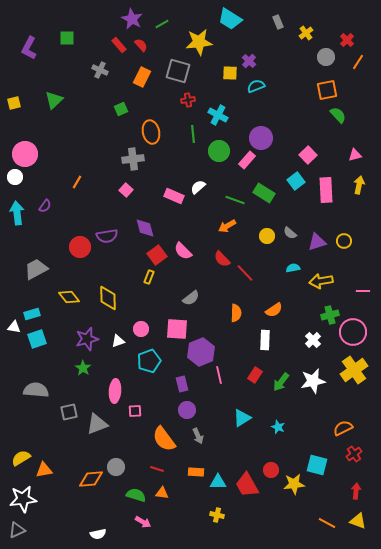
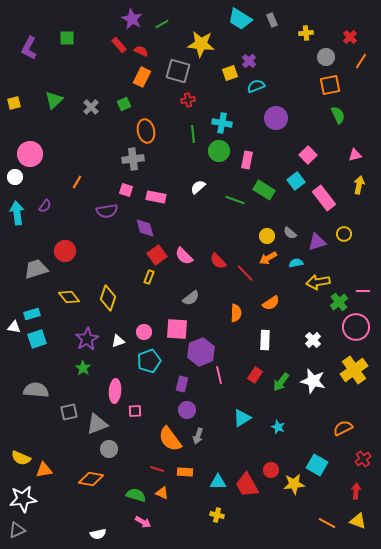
cyan trapezoid at (230, 19): moved 10 px right
gray rectangle at (278, 22): moved 6 px left, 2 px up
yellow cross at (306, 33): rotated 32 degrees clockwise
red cross at (347, 40): moved 3 px right, 3 px up
yellow star at (199, 42): moved 2 px right, 2 px down; rotated 12 degrees clockwise
red semicircle at (141, 45): moved 6 px down; rotated 24 degrees counterclockwise
orange line at (358, 62): moved 3 px right, 1 px up
gray cross at (100, 70): moved 9 px left, 37 px down; rotated 21 degrees clockwise
yellow square at (230, 73): rotated 21 degrees counterclockwise
orange square at (327, 90): moved 3 px right, 5 px up
green square at (121, 109): moved 3 px right, 5 px up
cyan cross at (218, 115): moved 4 px right, 8 px down; rotated 18 degrees counterclockwise
green semicircle at (338, 115): rotated 18 degrees clockwise
orange ellipse at (151, 132): moved 5 px left, 1 px up
purple circle at (261, 138): moved 15 px right, 20 px up
pink circle at (25, 154): moved 5 px right
pink rectangle at (247, 160): rotated 30 degrees counterclockwise
pink square at (126, 190): rotated 24 degrees counterclockwise
pink rectangle at (326, 190): moved 2 px left, 8 px down; rotated 35 degrees counterclockwise
green rectangle at (264, 193): moved 3 px up
pink rectangle at (174, 196): moved 18 px left, 1 px down; rotated 12 degrees counterclockwise
orange arrow at (227, 226): moved 41 px right, 32 px down
purple semicircle at (107, 236): moved 25 px up
yellow circle at (344, 241): moved 7 px up
red circle at (80, 247): moved 15 px left, 4 px down
pink semicircle at (183, 251): moved 1 px right, 5 px down
red semicircle at (222, 259): moved 4 px left, 2 px down
cyan semicircle at (293, 268): moved 3 px right, 5 px up
gray trapezoid at (36, 269): rotated 10 degrees clockwise
yellow arrow at (321, 281): moved 3 px left, 1 px down
yellow diamond at (108, 298): rotated 20 degrees clockwise
orange semicircle at (274, 310): moved 3 px left, 7 px up
green cross at (330, 315): moved 9 px right, 13 px up; rotated 24 degrees counterclockwise
pink circle at (141, 329): moved 3 px right, 3 px down
pink circle at (353, 332): moved 3 px right, 5 px up
purple star at (87, 339): rotated 15 degrees counterclockwise
white star at (313, 381): rotated 25 degrees clockwise
purple rectangle at (182, 384): rotated 28 degrees clockwise
gray arrow at (198, 436): rotated 42 degrees clockwise
orange semicircle at (164, 439): moved 6 px right
red cross at (354, 454): moved 9 px right, 5 px down
yellow semicircle at (21, 458): rotated 126 degrees counterclockwise
cyan square at (317, 465): rotated 15 degrees clockwise
gray circle at (116, 467): moved 7 px left, 18 px up
orange rectangle at (196, 472): moved 11 px left
orange diamond at (91, 479): rotated 15 degrees clockwise
orange triangle at (162, 493): rotated 16 degrees clockwise
